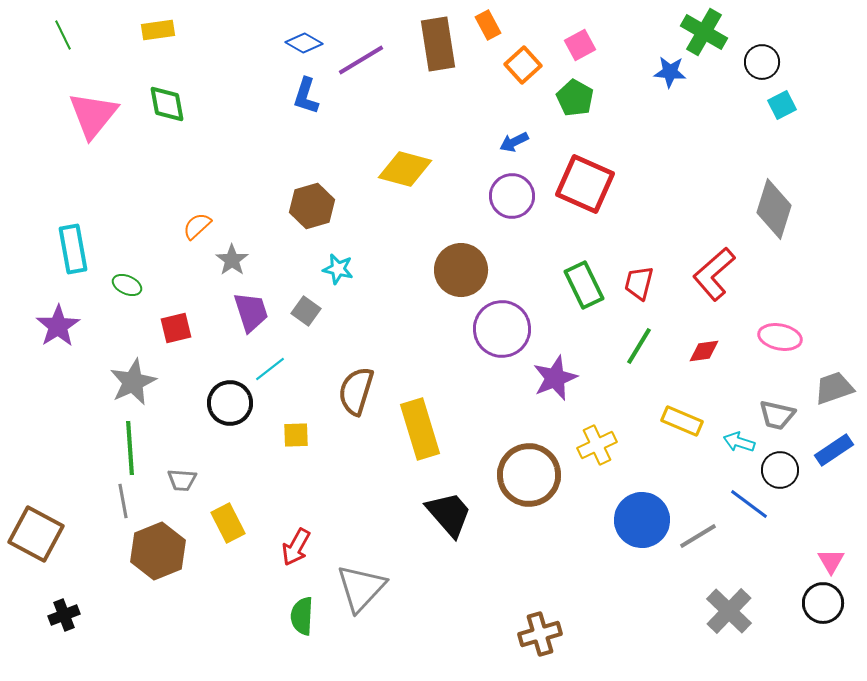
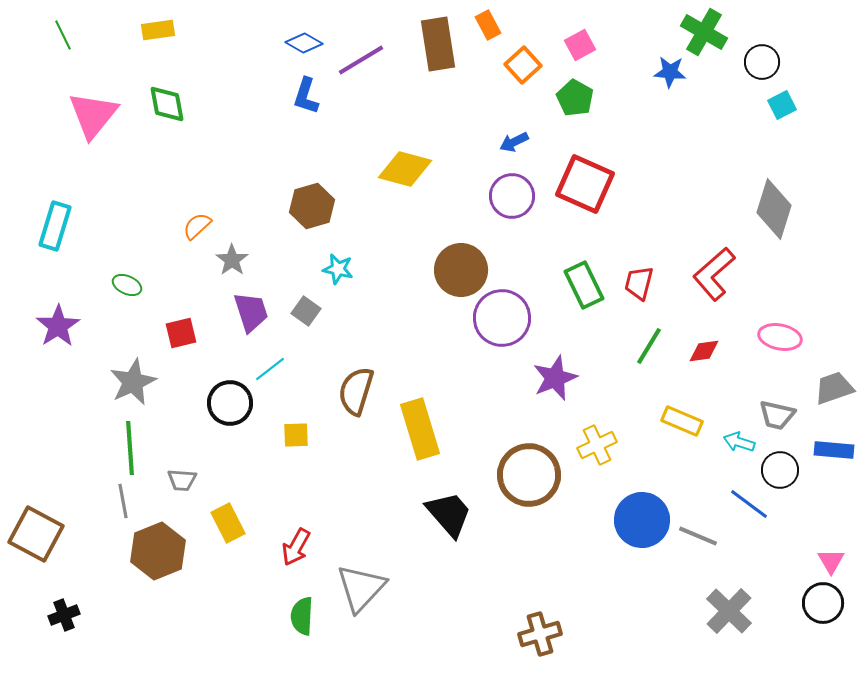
cyan rectangle at (73, 249): moved 18 px left, 23 px up; rotated 27 degrees clockwise
red square at (176, 328): moved 5 px right, 5 px down
purple circle at (502, 329): moved 11 px up
green line at (639, 346): moved 10 px right
blue rectangle at (834, 450): rotated 39 degrees clockwise
gray line at (698, 536): rotated 54 degrees clockwise
